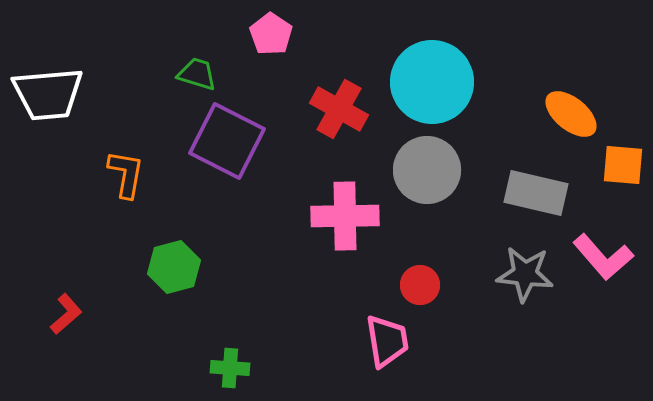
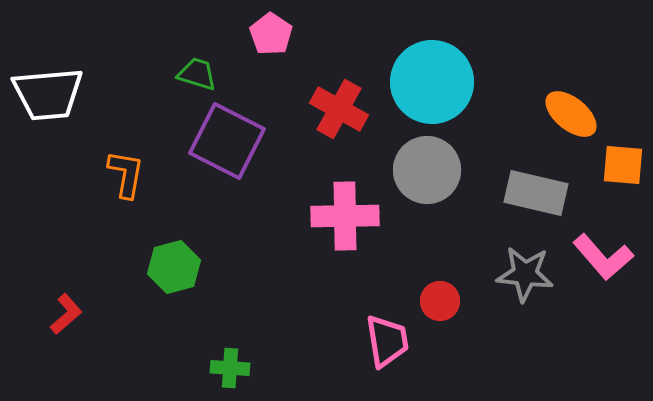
red circle: moved 20 px right, 16 px down
